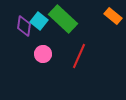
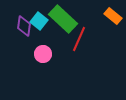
red line: moved 17 px up
